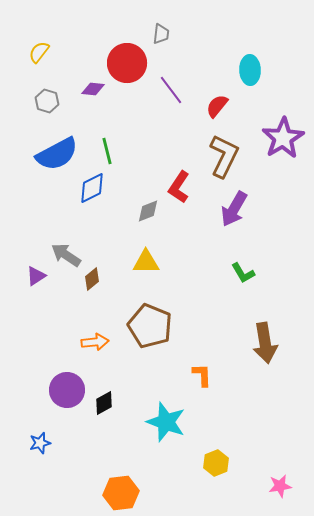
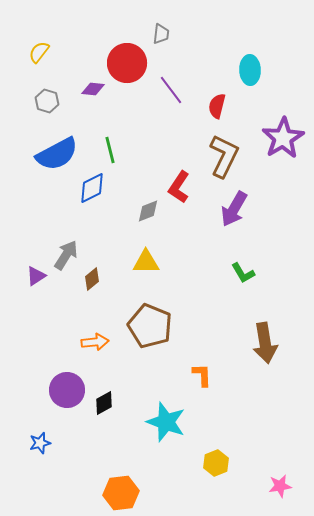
red semicircle: rotated 25 degrees counterclockwise
green line: moved 3 px right, 1 px up
gray arrow: rotated 88 degrees clockwise
